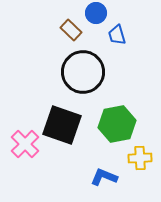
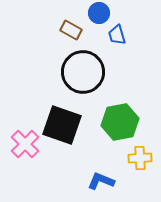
blue circle: moved 3 px right
brown rectangle: rotated 15 degrees counterclockwise
green hexagon: moved 3 px right, 2 px up
blue L-shape: moved 3 px left, 4 px down
